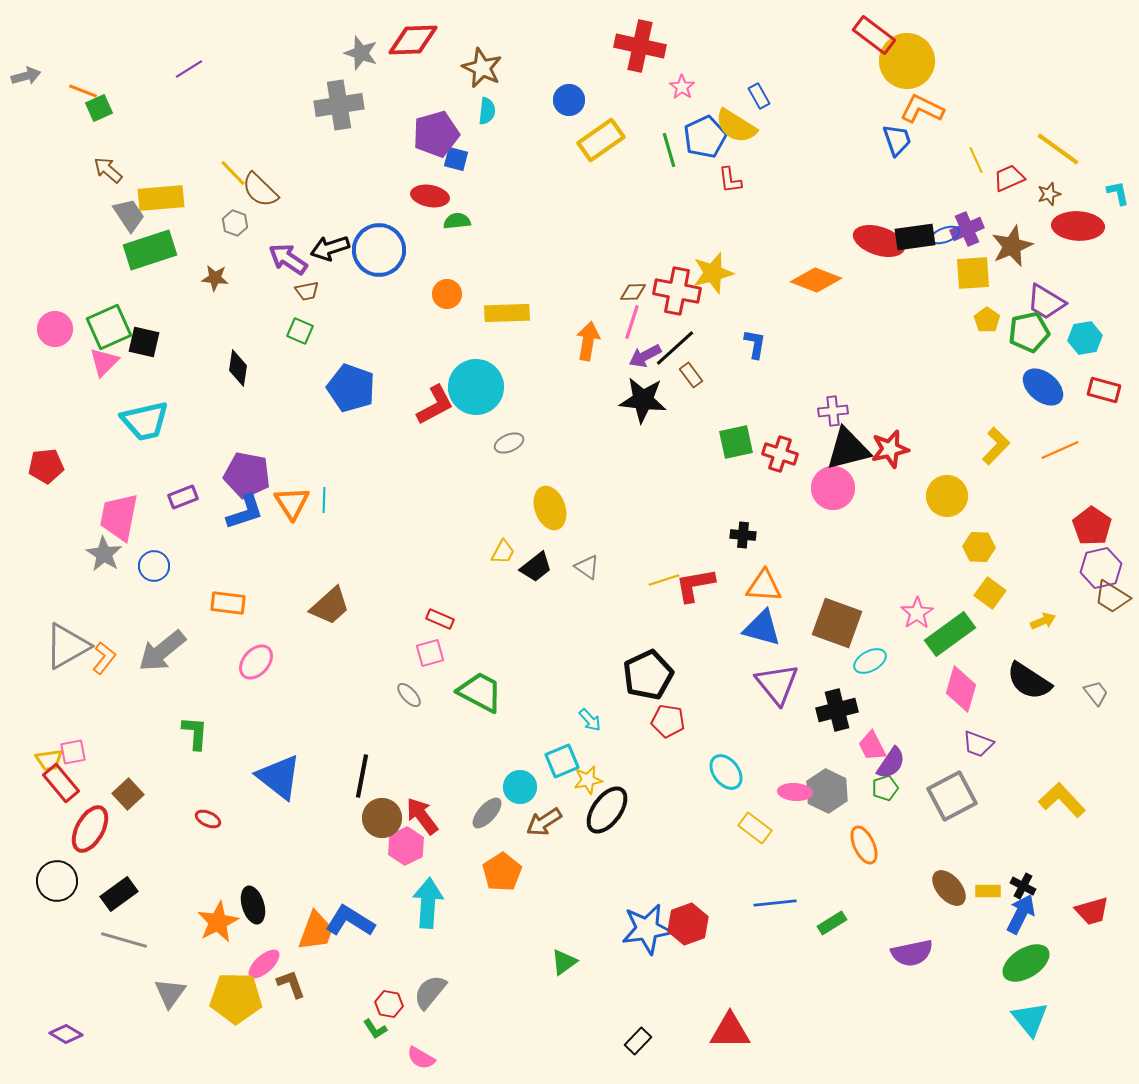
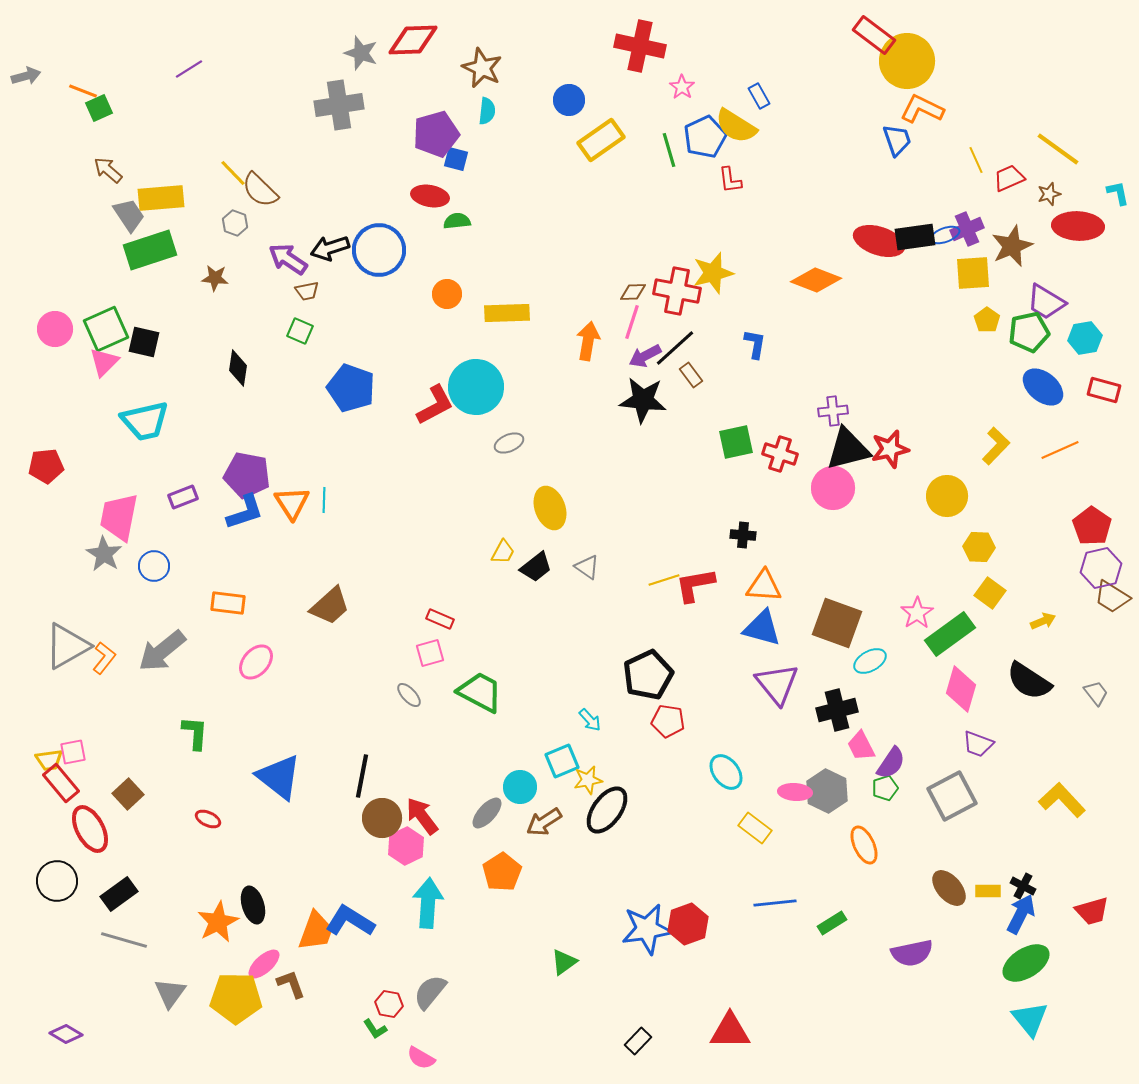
green square at (109, 327): moved 3 px left, 2 px down
pink trapezoid at (872, 746): moved 11 px left
red ellipse at (90, 829): rotated 57 degrees counterclockwise
